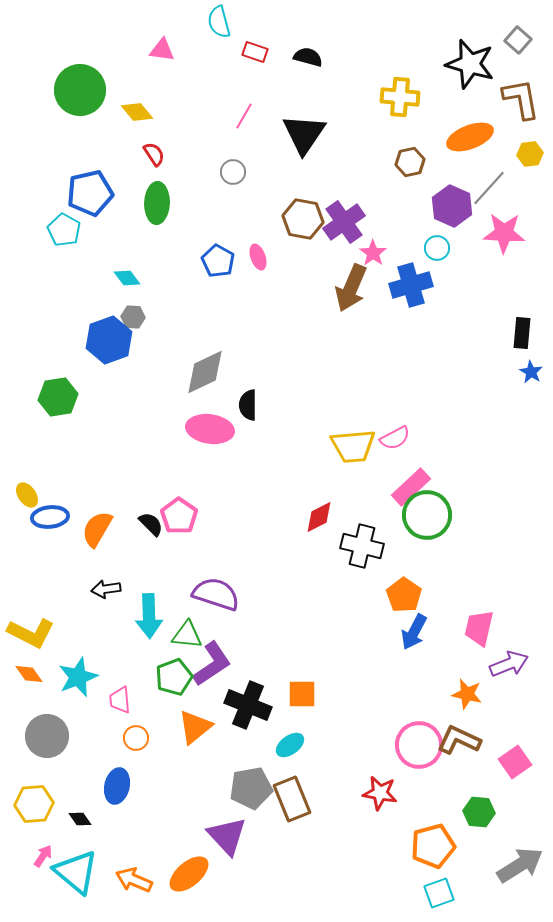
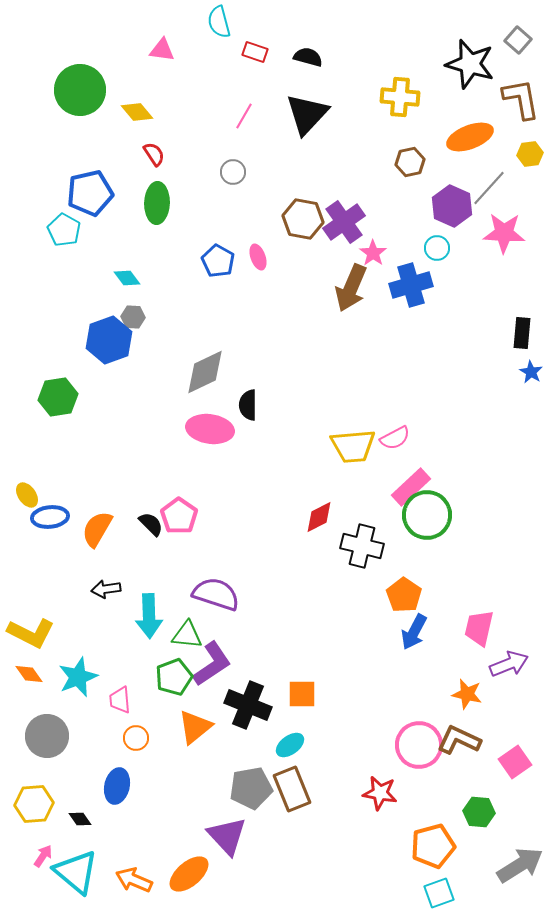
black triangle at (304, 134): moved 3 px right, 20 px up; rotated 9 degrees clockwise
brown rectangle at (292, 799): moved 10 px up
